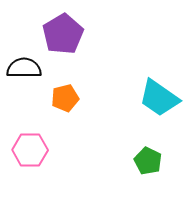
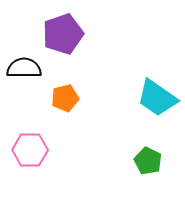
purple pentagon: rotated 12 degrees clockwise
cyan trapezoid: moved 2 px left
